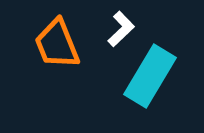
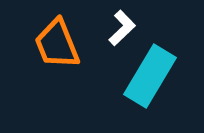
white L-shape: moved 1 px right, 1 px up
